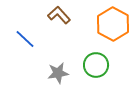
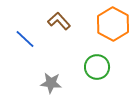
brown L-shape: moved 6 px down
green circle: moved 1 px right, 2 px down
gray star: moved 7 px left, 10 px down; rotated 15 degrees clockwise
